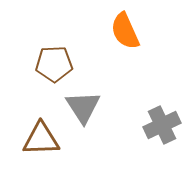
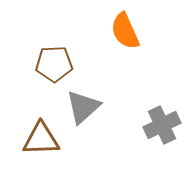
gray triangle: rotated 21 degrees clockwise
